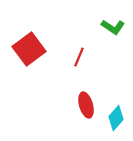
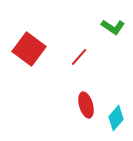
red square: rotated 16 degrees counterclockwise
red line: rotated 18 degrees clockwise
